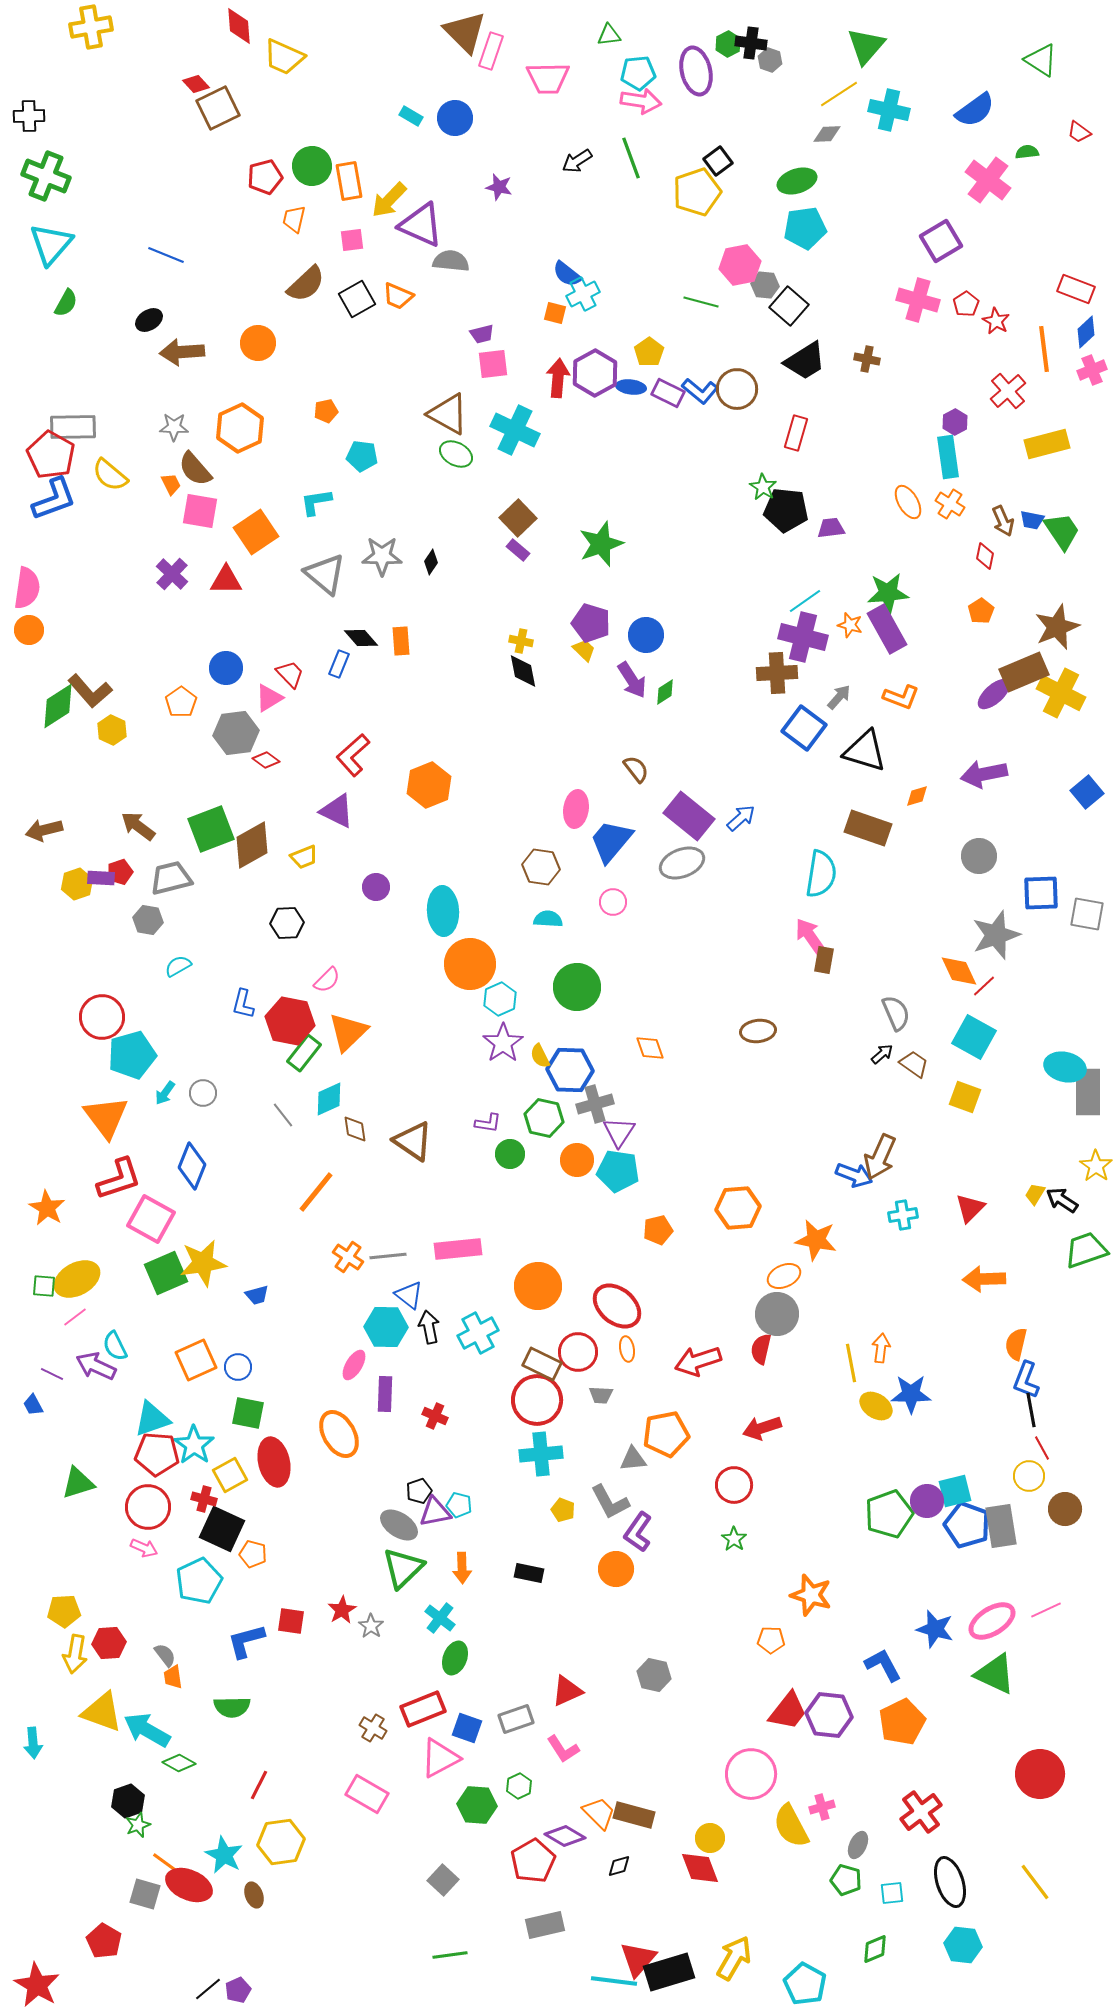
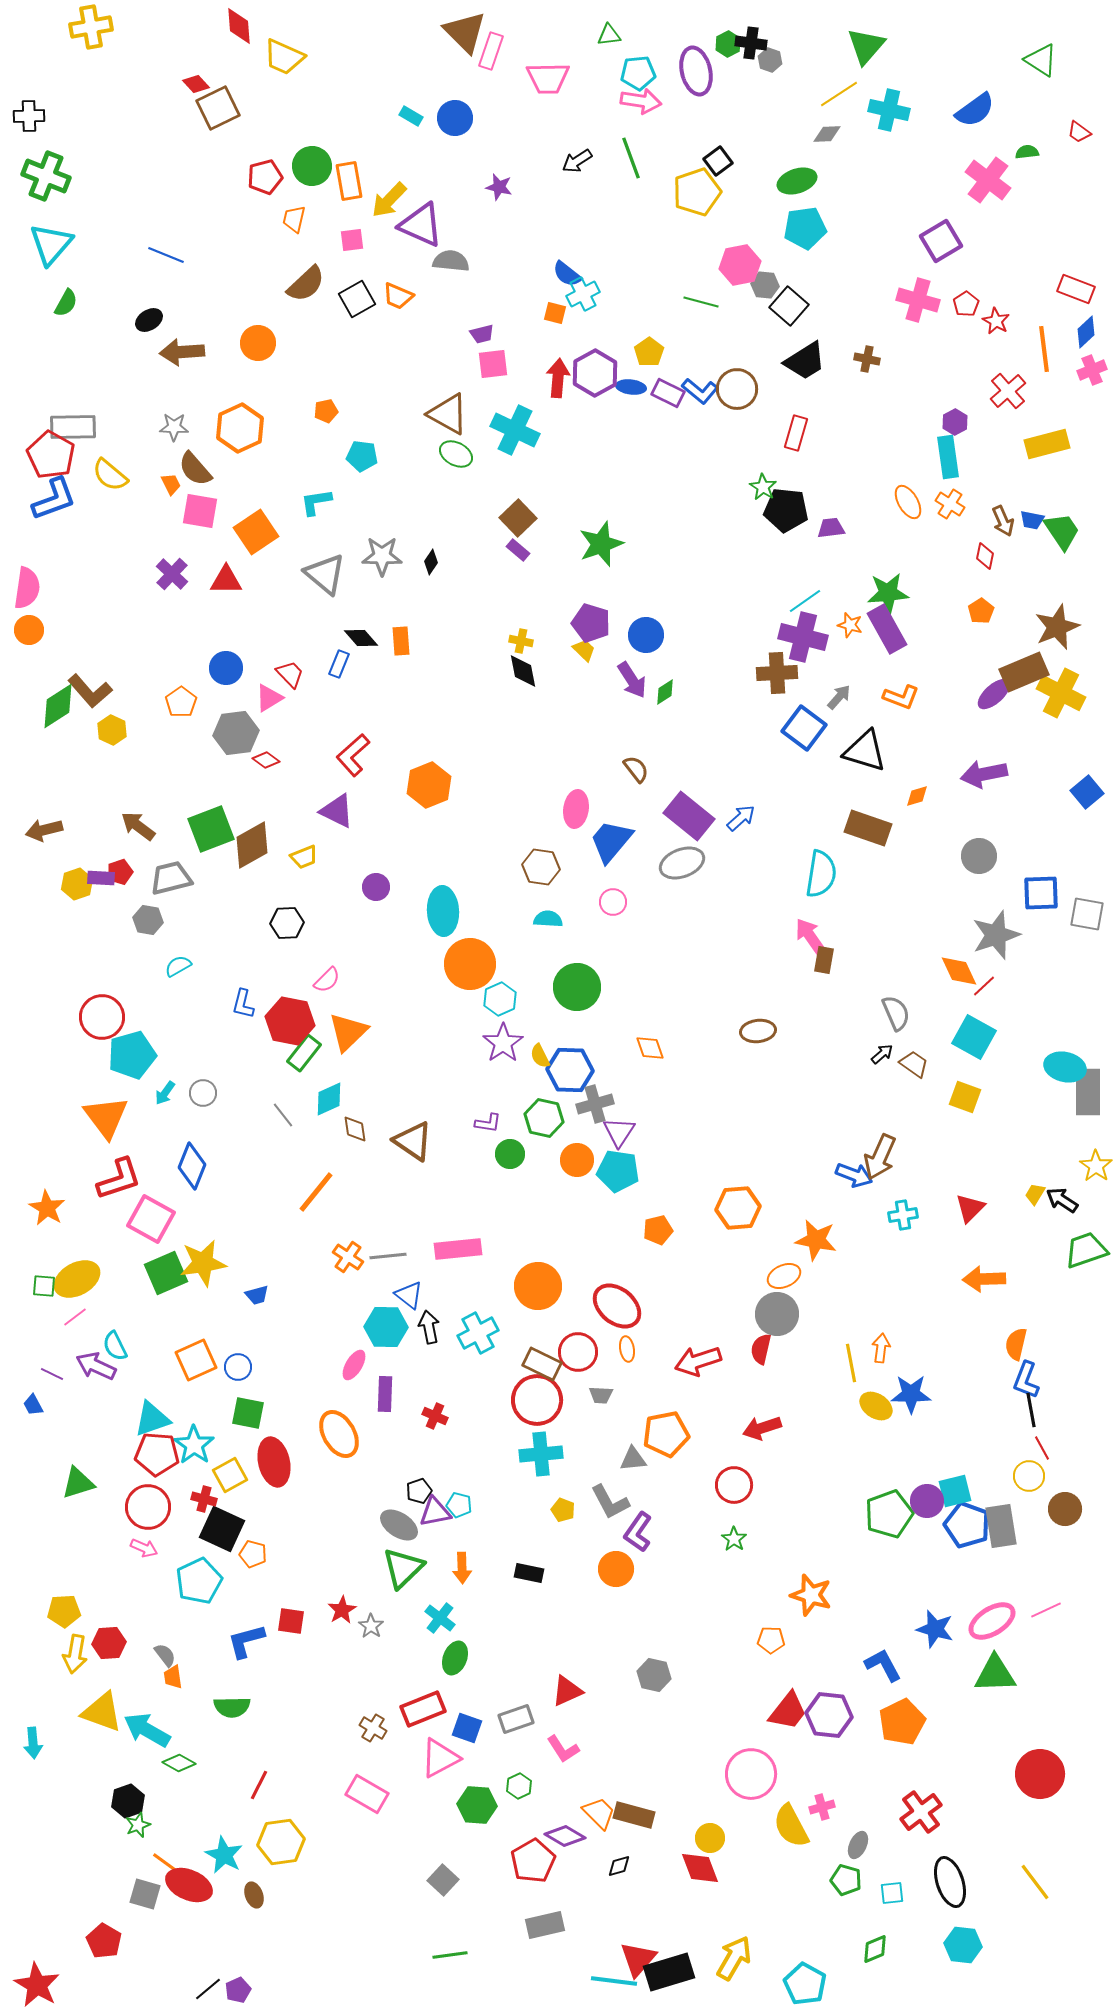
green triangle at (995, 1674): rotated 27 degrees counterclockwise
